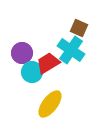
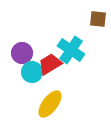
brown square: moved 19 px right, 9 px up; rotated 18 degrees counterclockwise
red trapezoid: moved 2 px right, 1 px down
